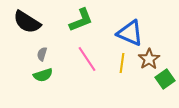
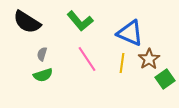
green L-shape: moved 1 px left, 1 px down; rotated 72 degrees clockwise
